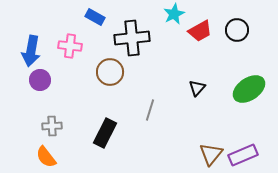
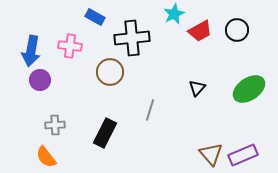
gray cross: moved 3 px right, 1 px up
brown triangle: rotated 20 degrees counterclockwise
